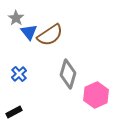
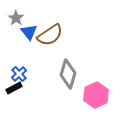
black rectangle: moved 24 px up
